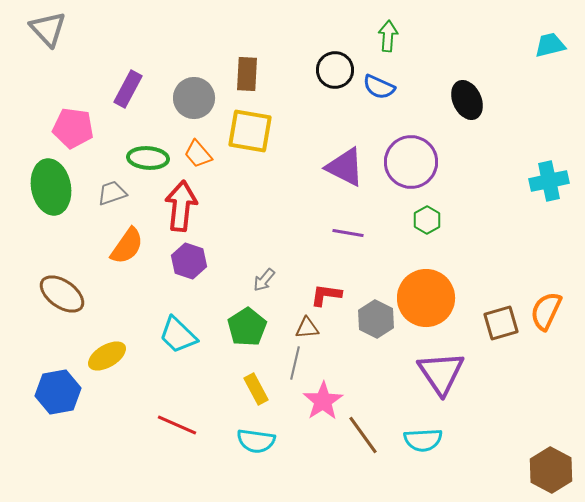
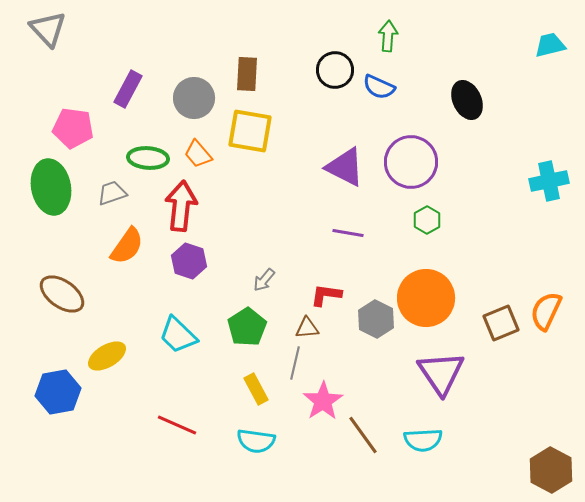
brown square at (501, 323): rotated 6 degrees counterclockwise
